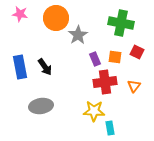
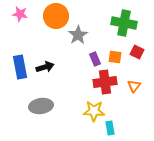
orange circle: moved 2 px up
green cross: moved 3 px right
black arrow: rotated 72 degrees counterclockwise
